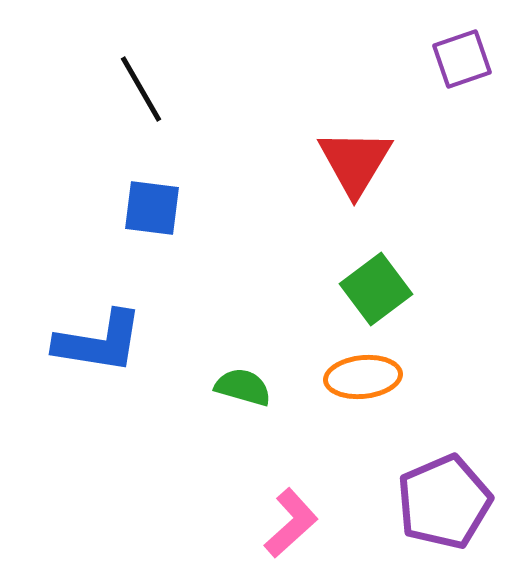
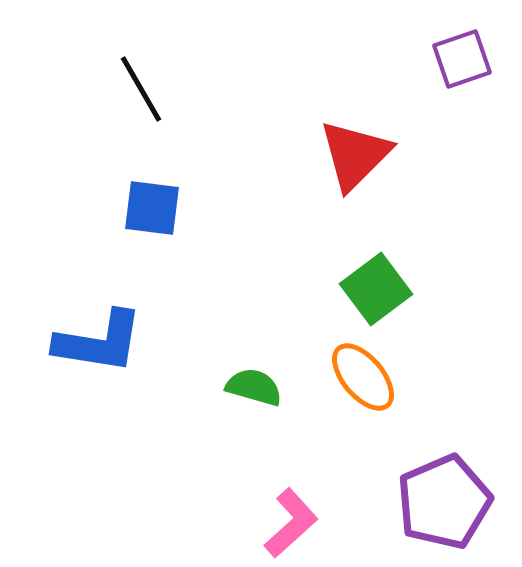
red triangle: moved 7 px up; rotated 14 degrees clockwise
orange ellipse: rotated 56 degrees clockwise
green semicircle: moved 11 px right
